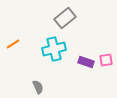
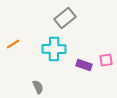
cyan cross: rotated 15 degrees clockwise
purple rectangle: moved 2 px left, 3 px down
